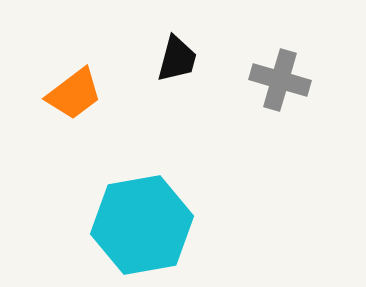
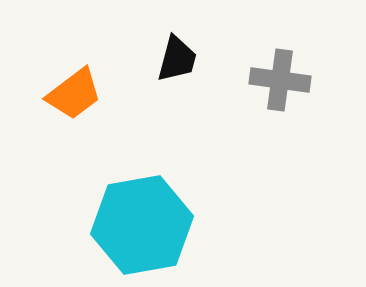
gray cross: rotated 8 degrees counterclockwise
